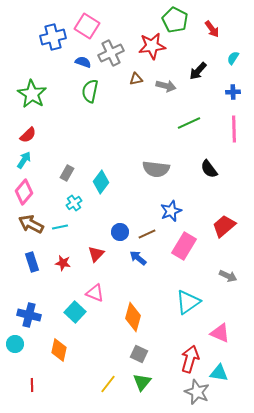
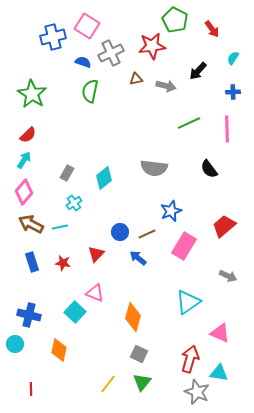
pink line at (234, 129): moved 7 px left
gray semicircle at (156, 169): moved 2 px left, 1 px up
cyan diamond at (101, 182): moved 3 px right, 4 px up; rotated 15 degrees clockwise
red line at (32, 385): moved 1 px left, 4 px down
